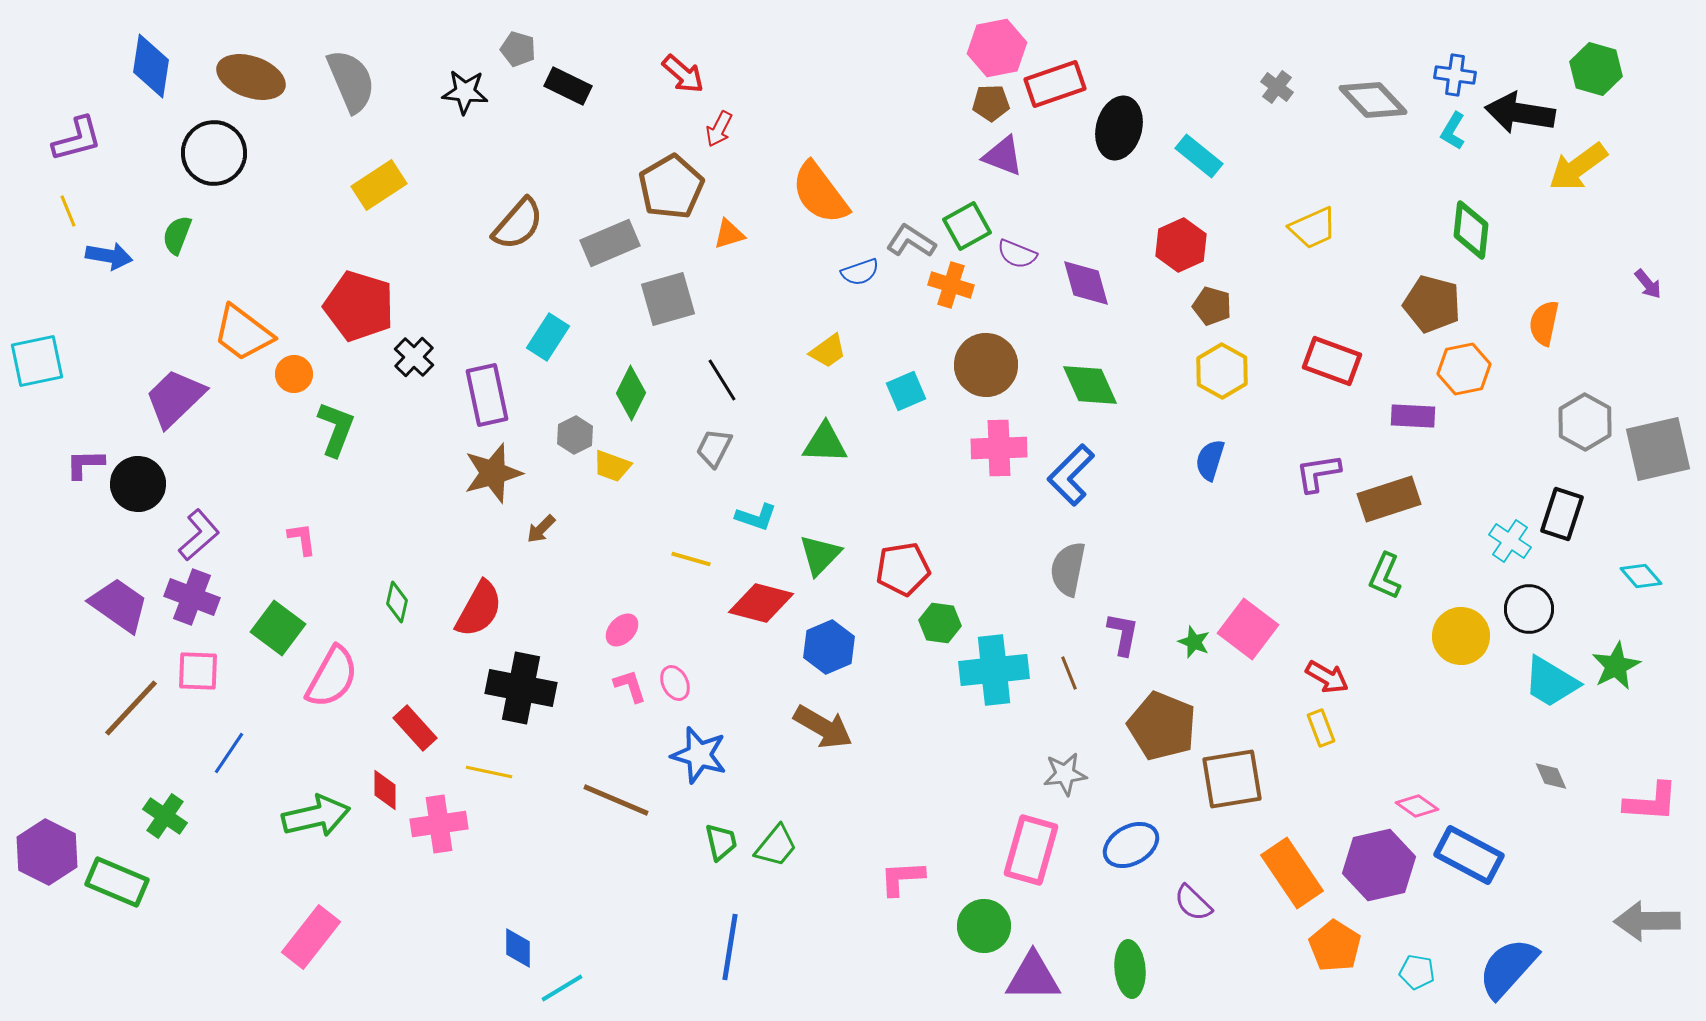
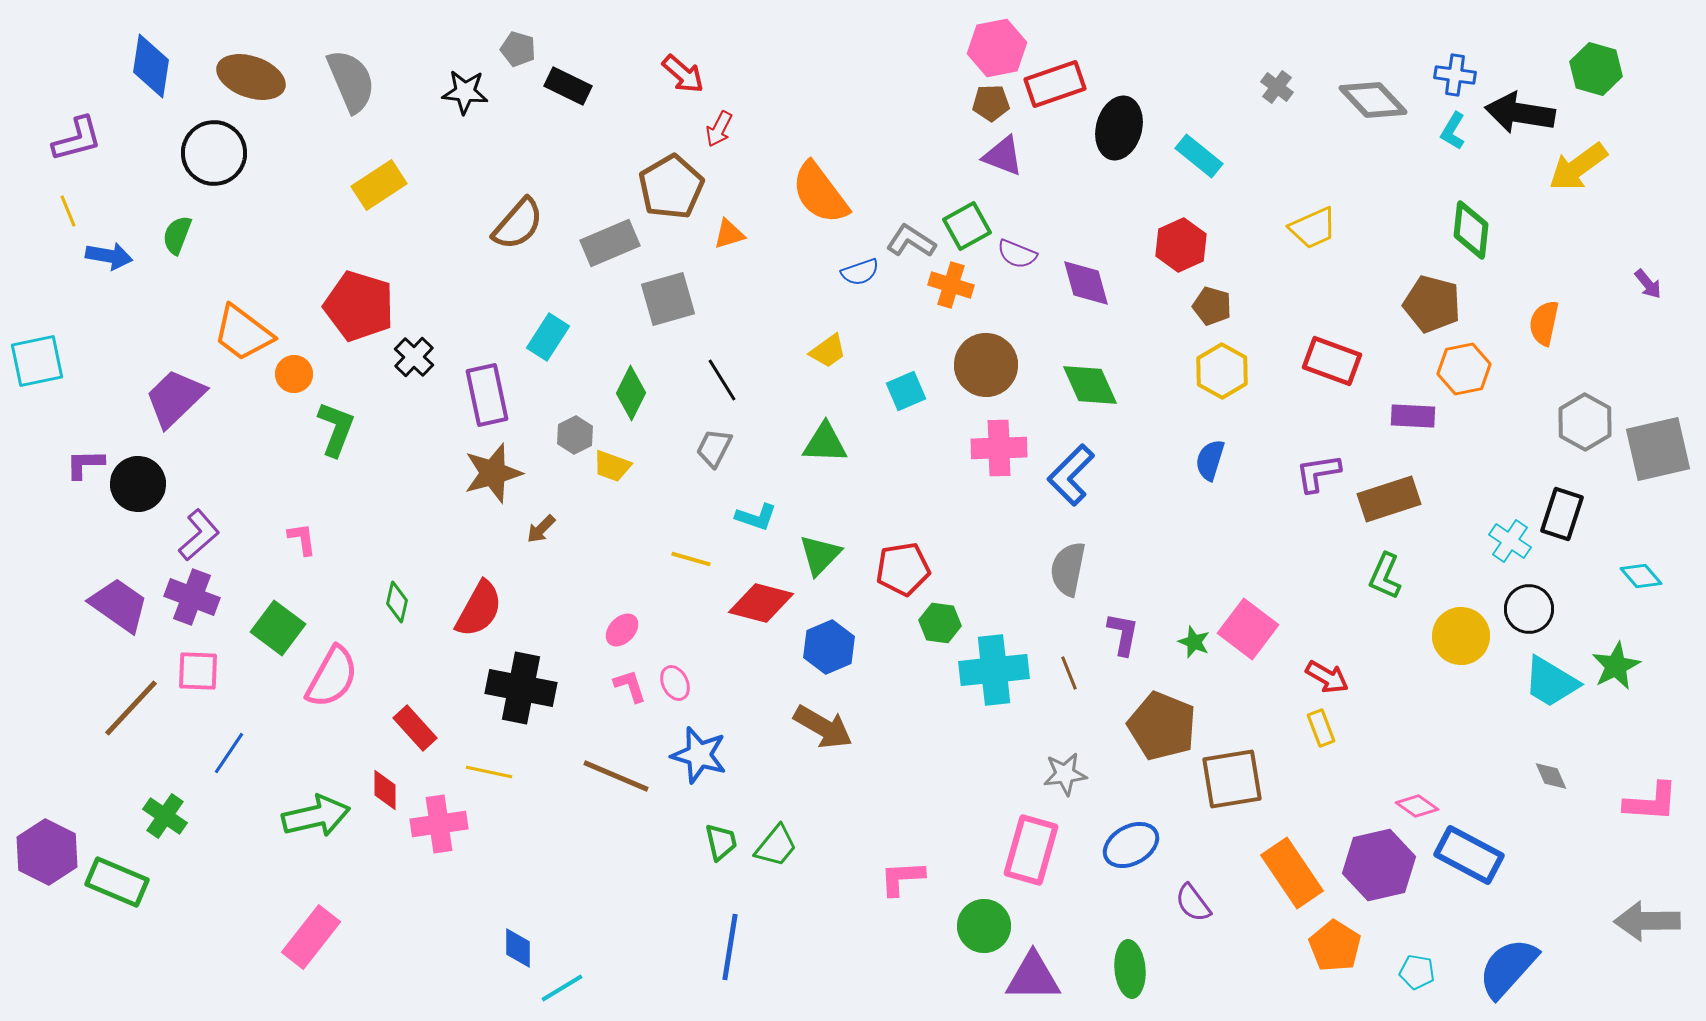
brown line at (616, 800): moved 24 px up
purple semicircle at (1193, 903): rotated 9 degrees clockwise
